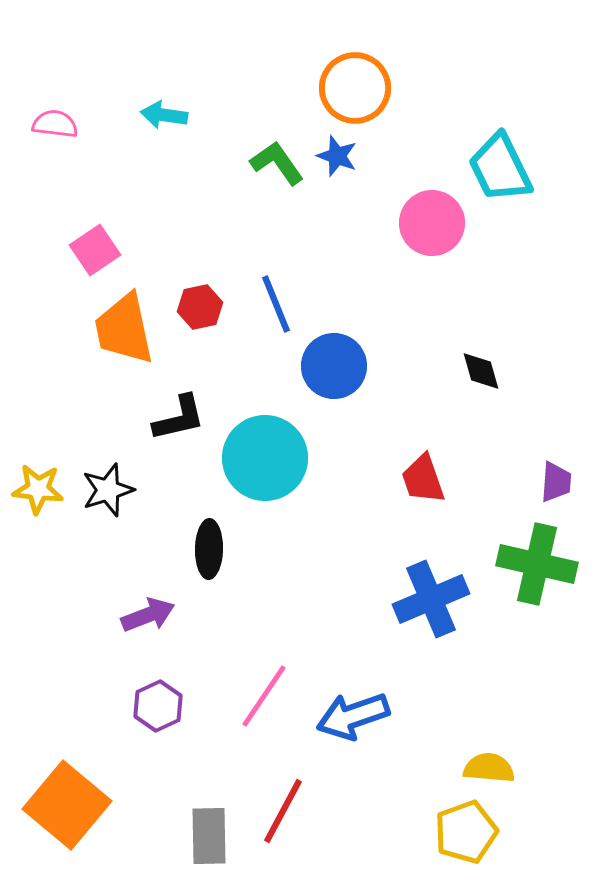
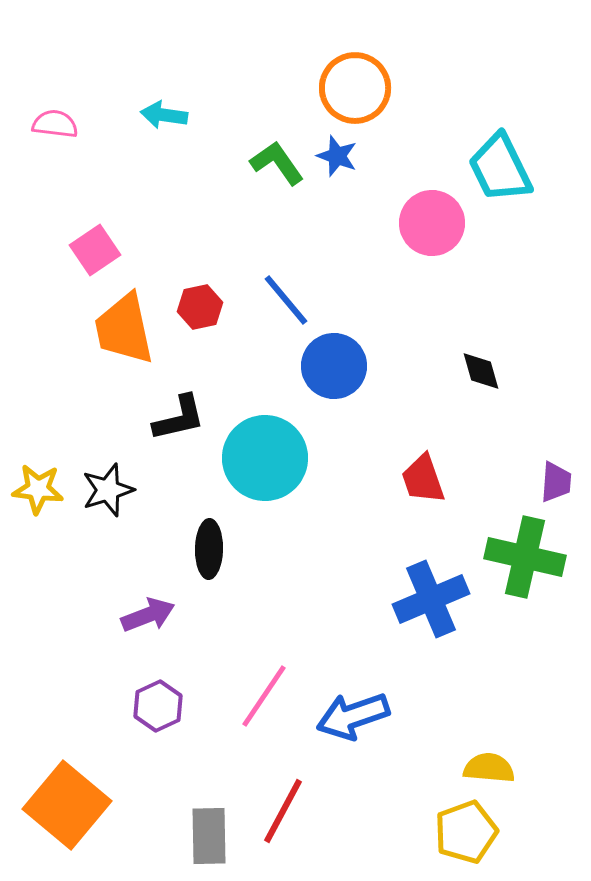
blue line: moved 10 px right, 4 px up; rotated 18 degrees counterclockwise
green cross: moved 12 px left, 7 px up
